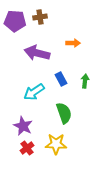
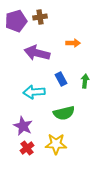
purple pentagon: moved 1 px right; rotated 20 degrees counterclockwise
cyan arrow: rotated 30 degrees clockwise
green semicircle: rotated 95 degrees clockwise
